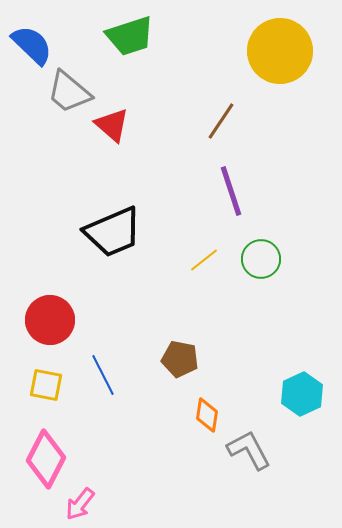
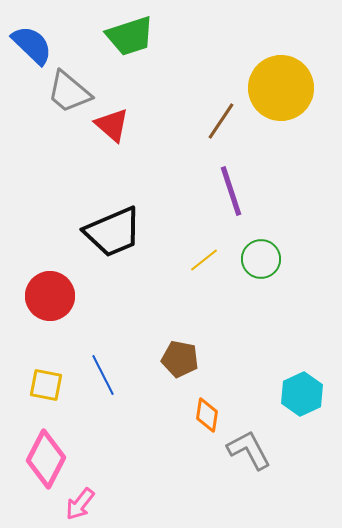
yellow circle: moved 1 px right, 37 px down
red circle: moved 24 px up
